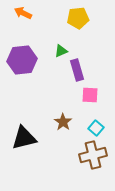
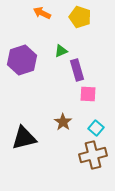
orange arrow: moved 19 px right
yellow pentagon: moved 2 px right, 1 px up; rotated 25 degrees clockwise
purple hexagon: rotated 12 degrees counterclockwise
pink square: moved 2 px left, 1 px up
